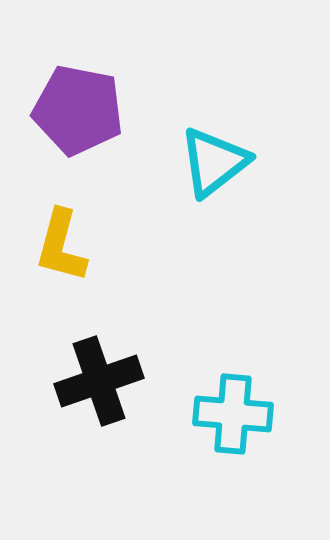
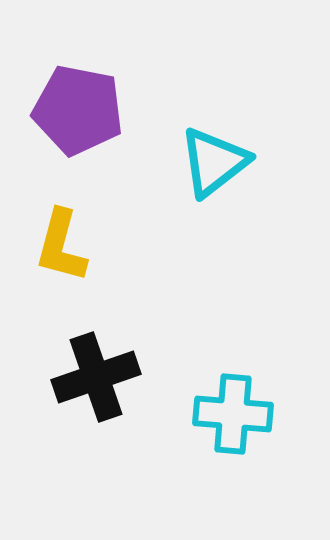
black cross: moved 3 px left, 4 px up
